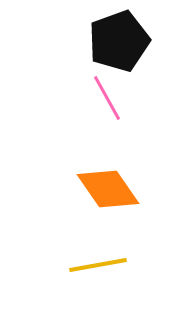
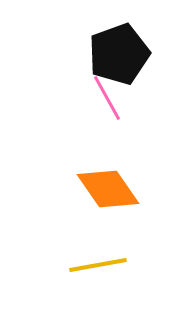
black pentagon: moved 13 px down
